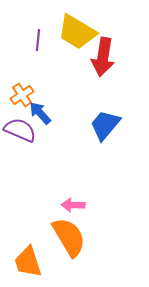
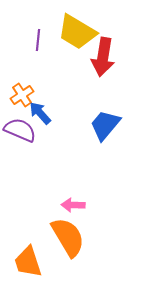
orange semicircle: moved 1 px left
